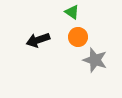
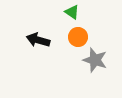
black arrow: rotated 35 degrees clockwise
